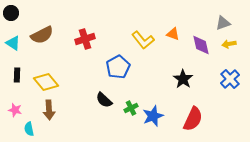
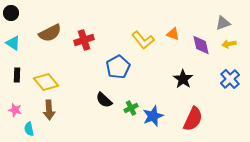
brown semicircle: moved 8 px right, 2 px up
red cross: moved 1 px left, 1 px down
